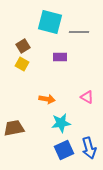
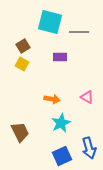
orange arrow: moved 5 px right
cyan star: rotated 18 degrees counterclockwise
brown trapezoid: moved 6 px right, 4 px down; rotated 75 degrees clockwise
blue square: moved 2 px left, 6 px down
